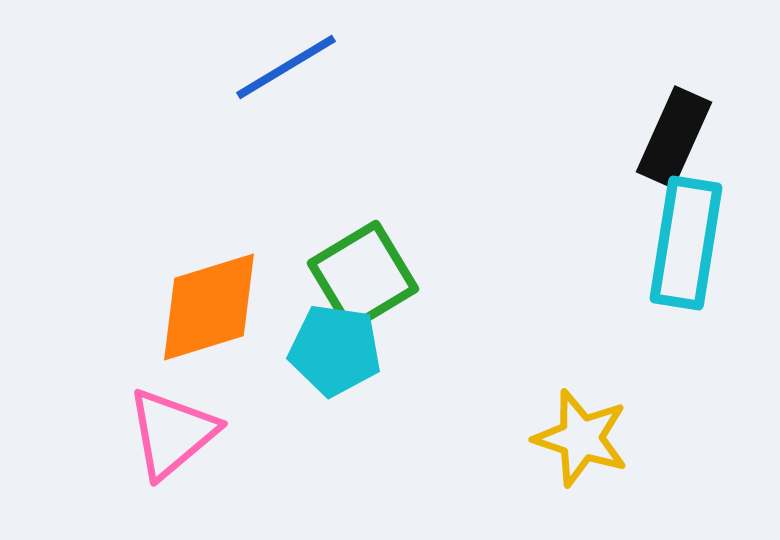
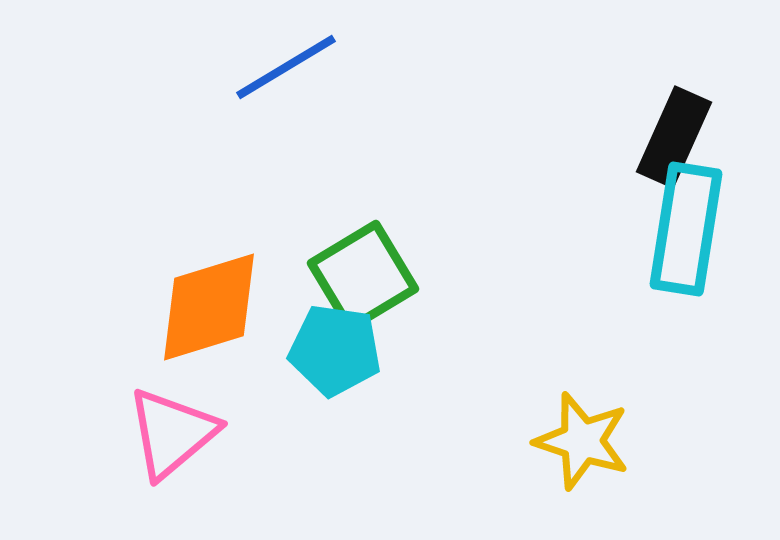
cyan rectangle: moved 14 px up
yellow star: moved 1 px right, 3 px down
